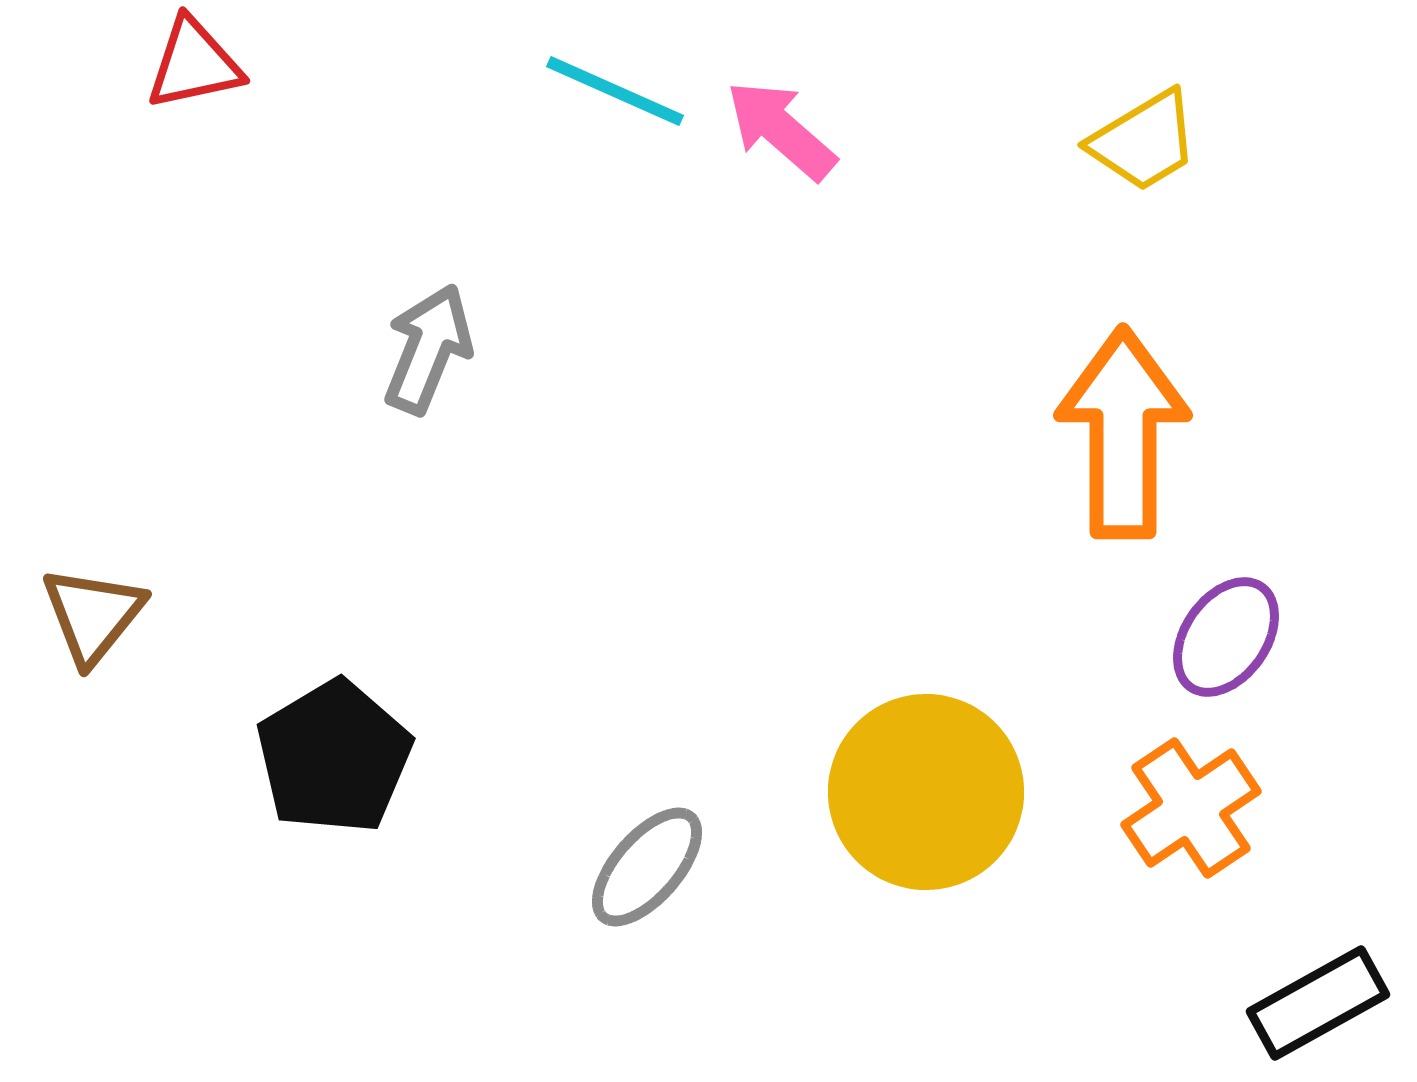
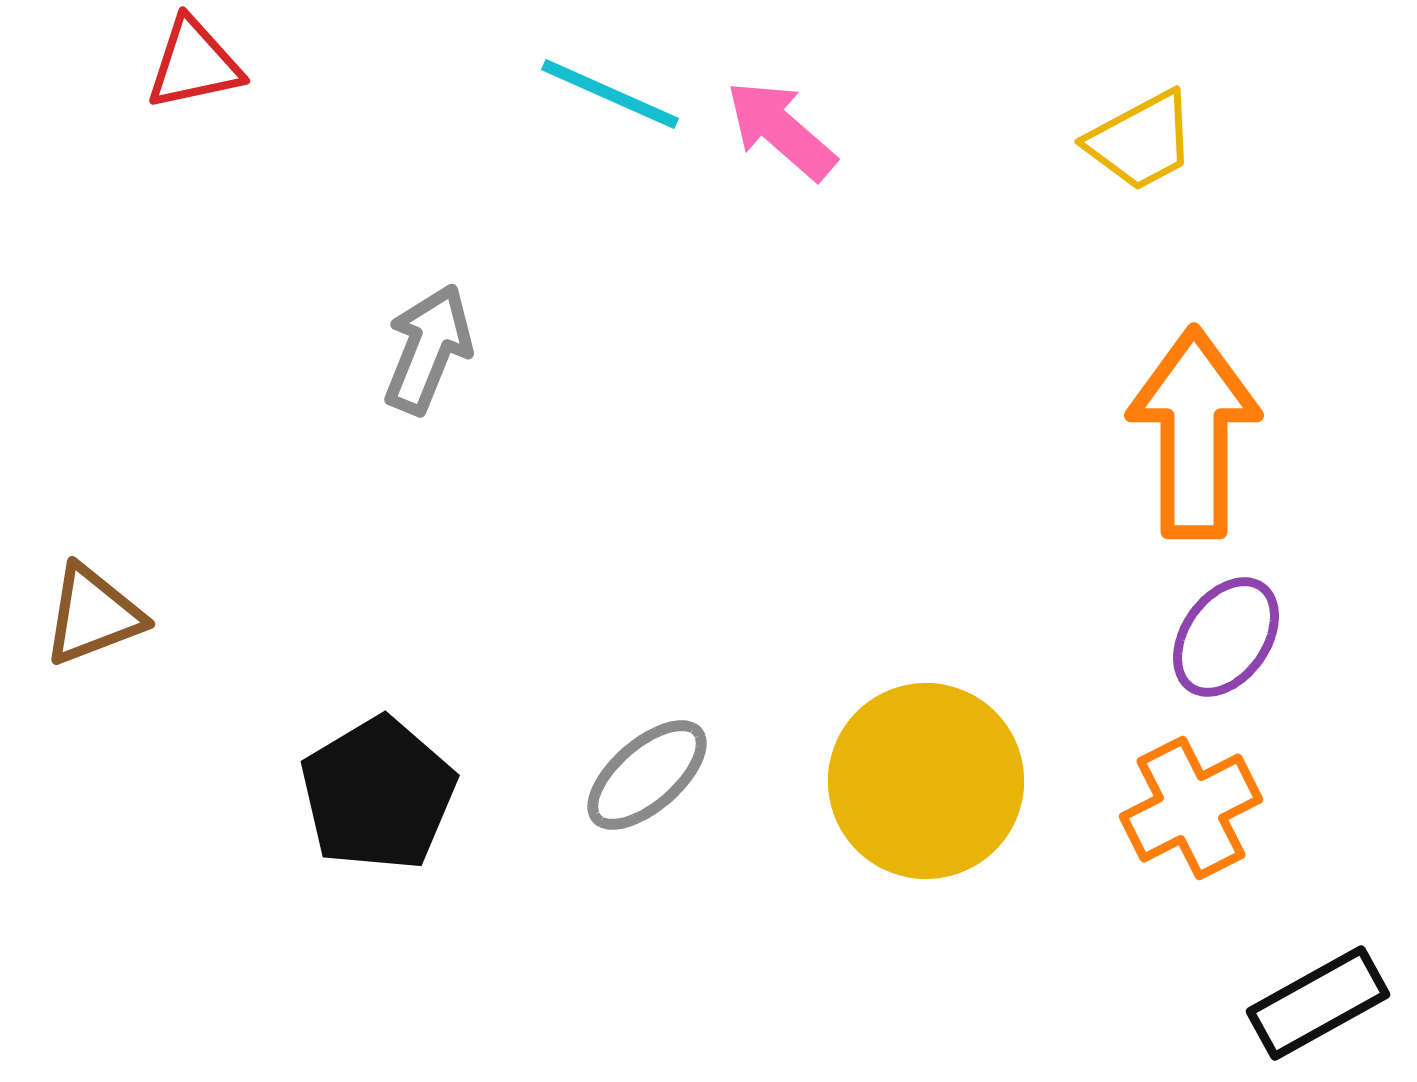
cyan line: moved 5 px left, 3 px down
yellow trapezoid: moved 3 px left; rotated 3 degrees clockwise
orange arrow: moved 71 px right
brown triangle: rotated 30 degrees clockwise
black pentagon: moved 44 px right, 37 px down
yellow circle: moved 11 px up
orange cross: rotated 7 degrees clockwise
gray ellipse: moved 92 px up; rotated 8 degrees clockwise
